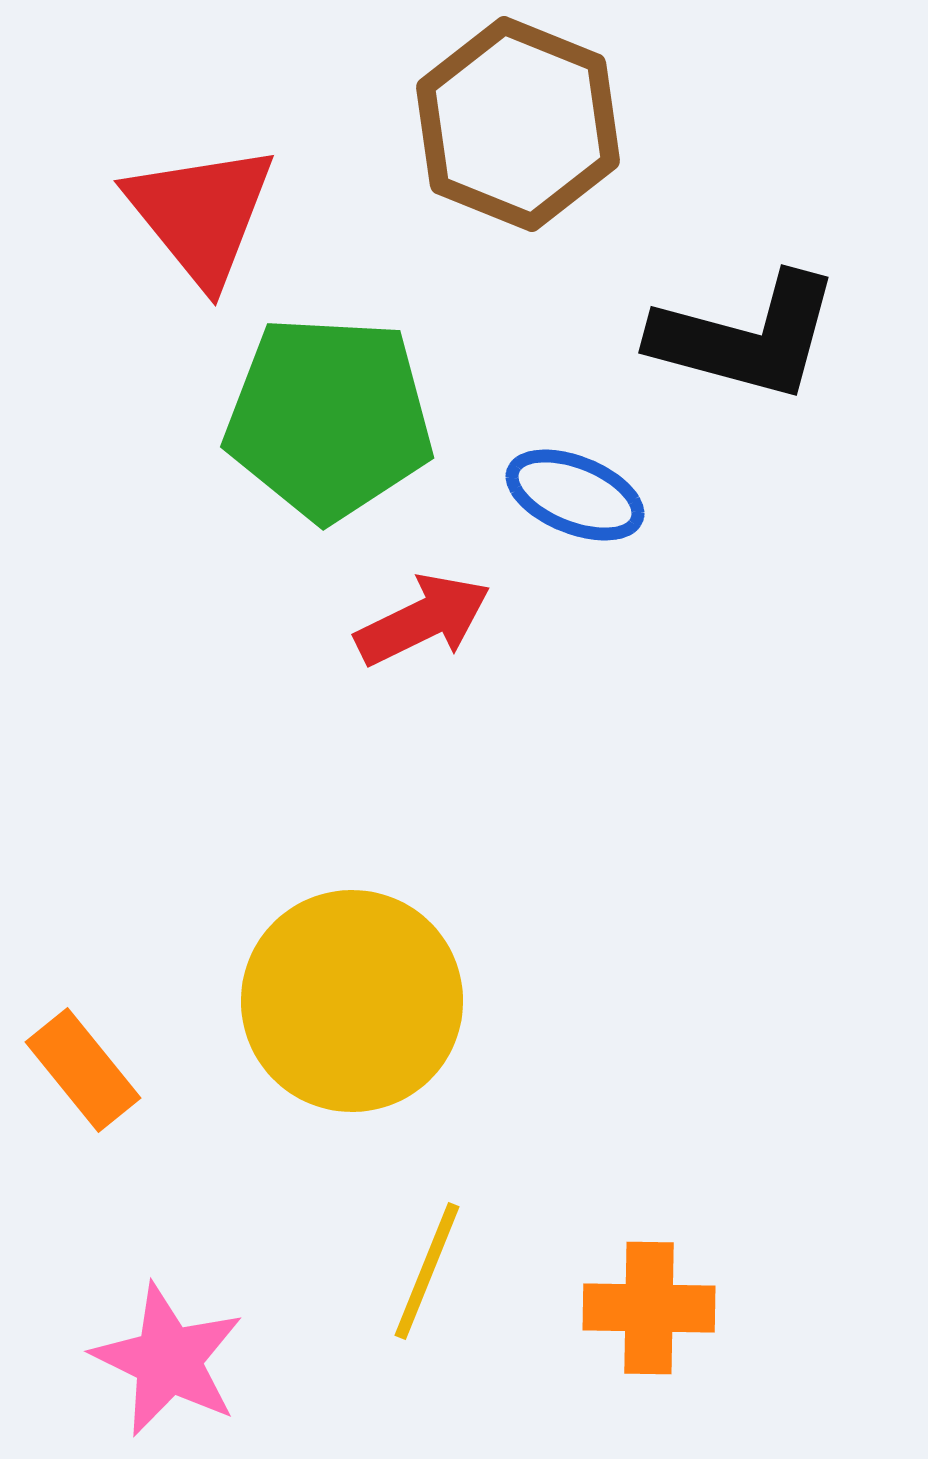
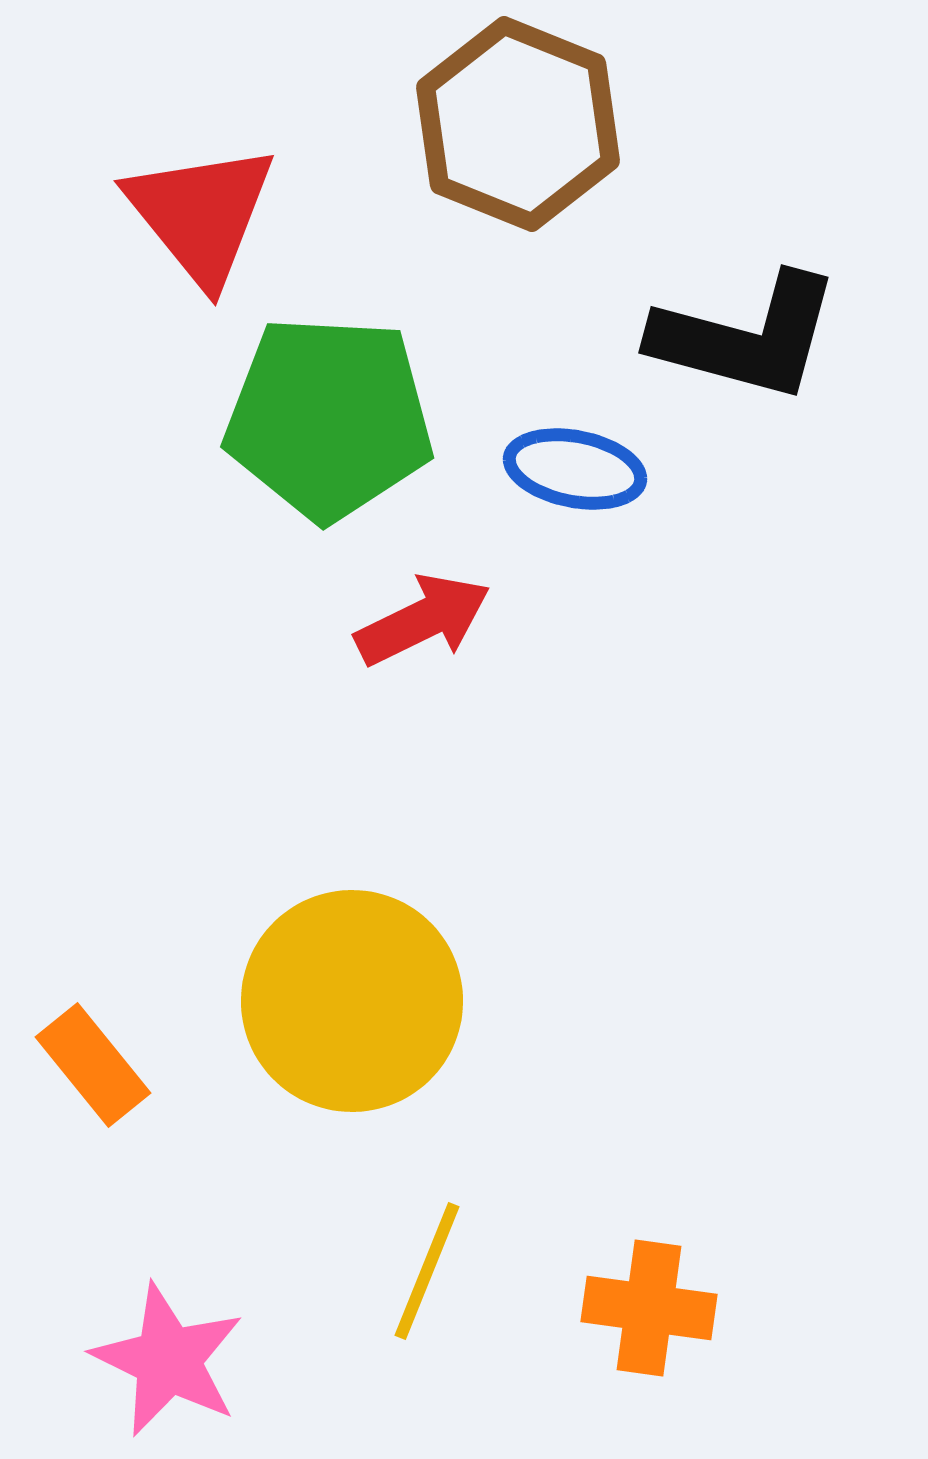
blue ellipse: moved 26 px up; rotated 11 degrees counterclockwise
orange rectangle: moved 10 px right, 5 px up
orange cross: rotated 7 degrees clockwise
